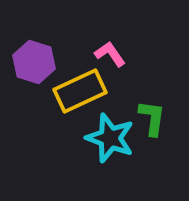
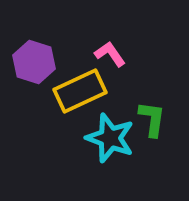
green L-shape: moved 1 px down
